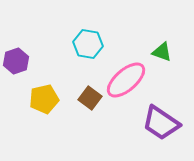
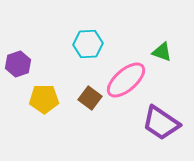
cyan hexagon: rotated 12 degrees counterclockwise
purple hexagon: moved 2 px right, 3 px down
yellow pentagon: rotated 12 degrees clockwise
